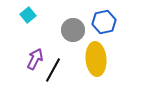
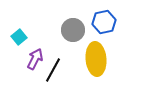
cyan square: moved 9 px left, 22 px down
